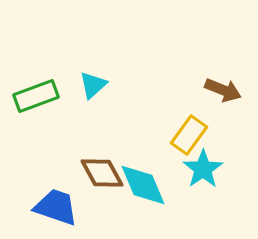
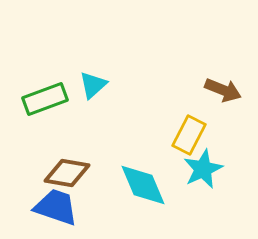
green rectangle: moved 9 px right, 3 px down
yellow rectangle: rotated 9 degrees counterclockwise
cyan star: rotated 9 degrees clockwise
brown diamond: moved 35 px left; rotated 51 degrees counterclockwise
